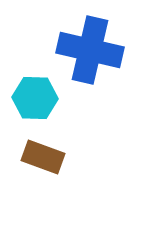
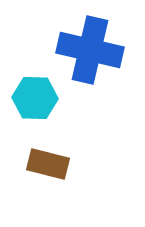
brown rectangle: moved 5 px right, 7 px down; rotated 6 degrees counterclockwise
